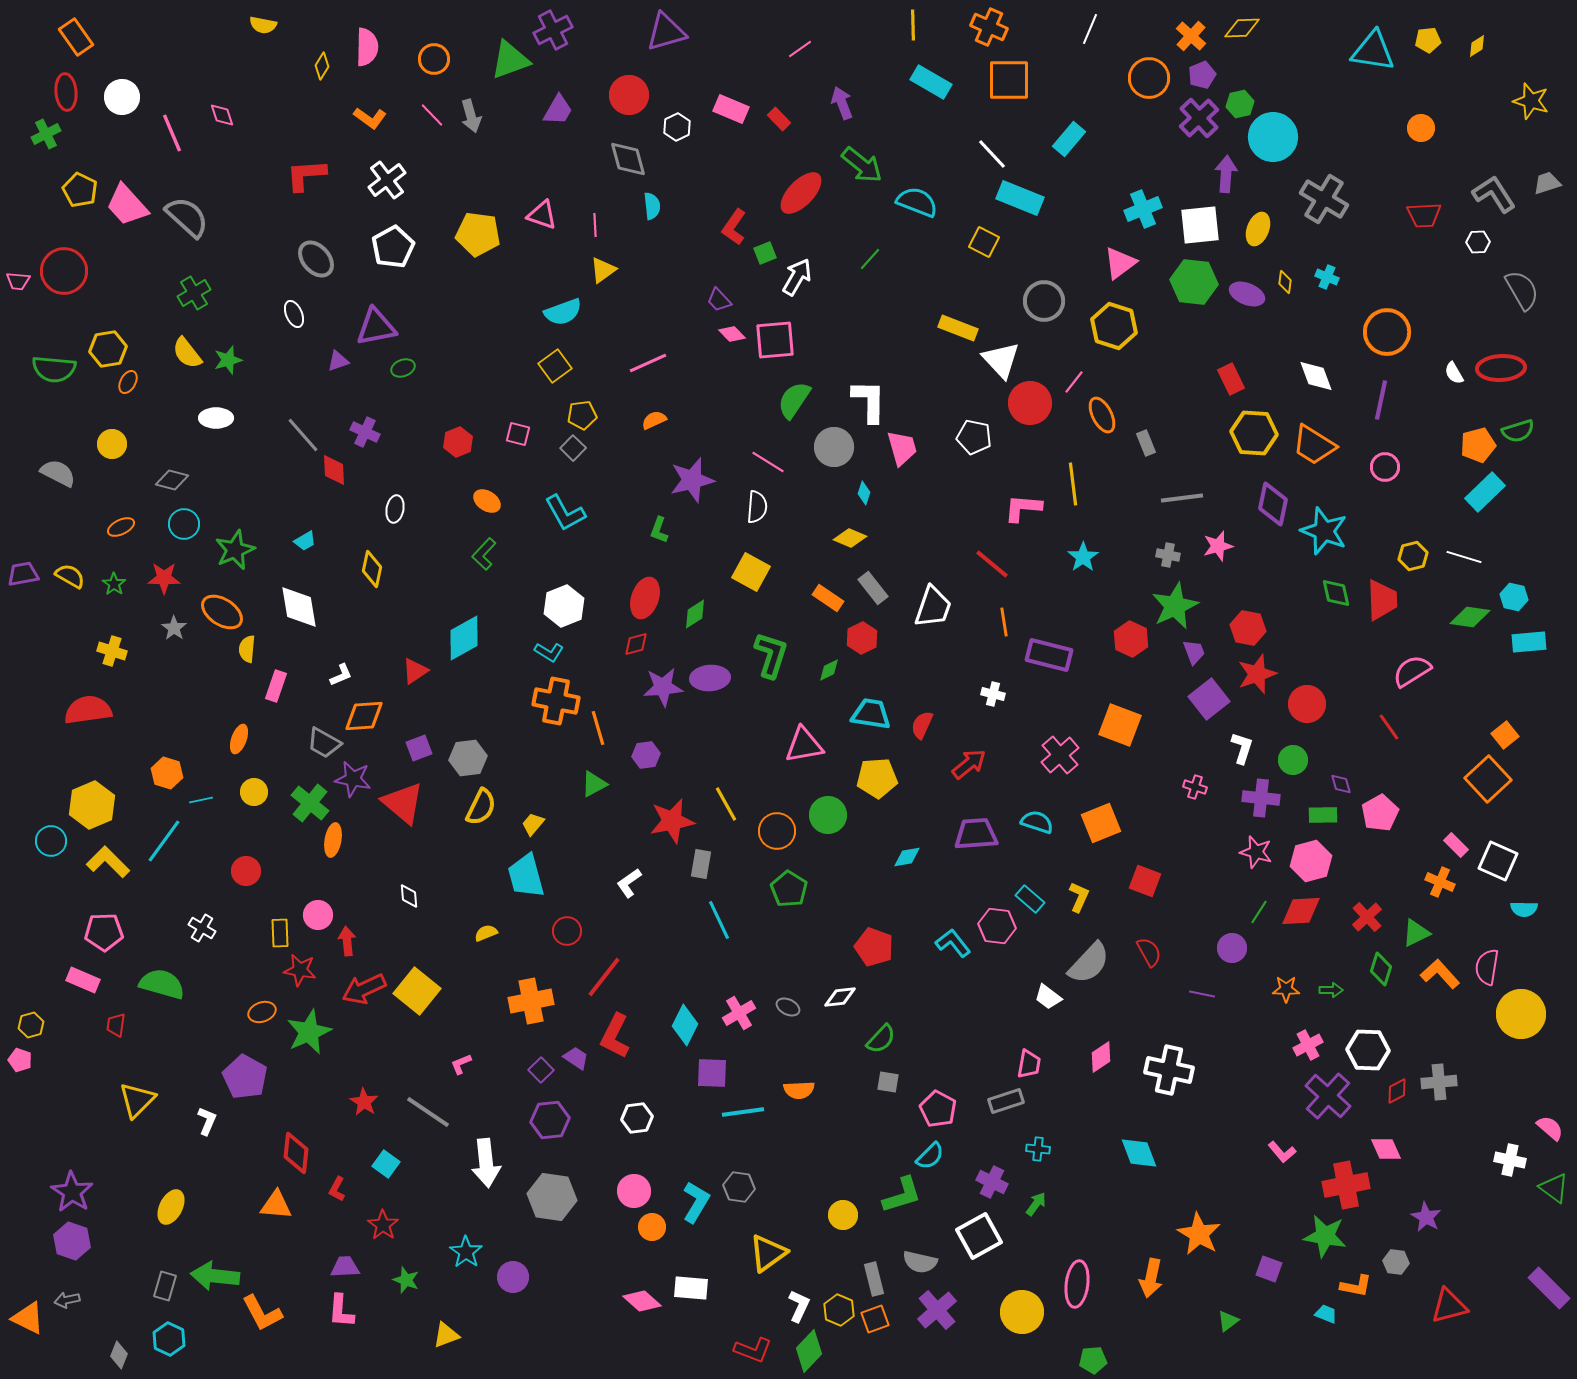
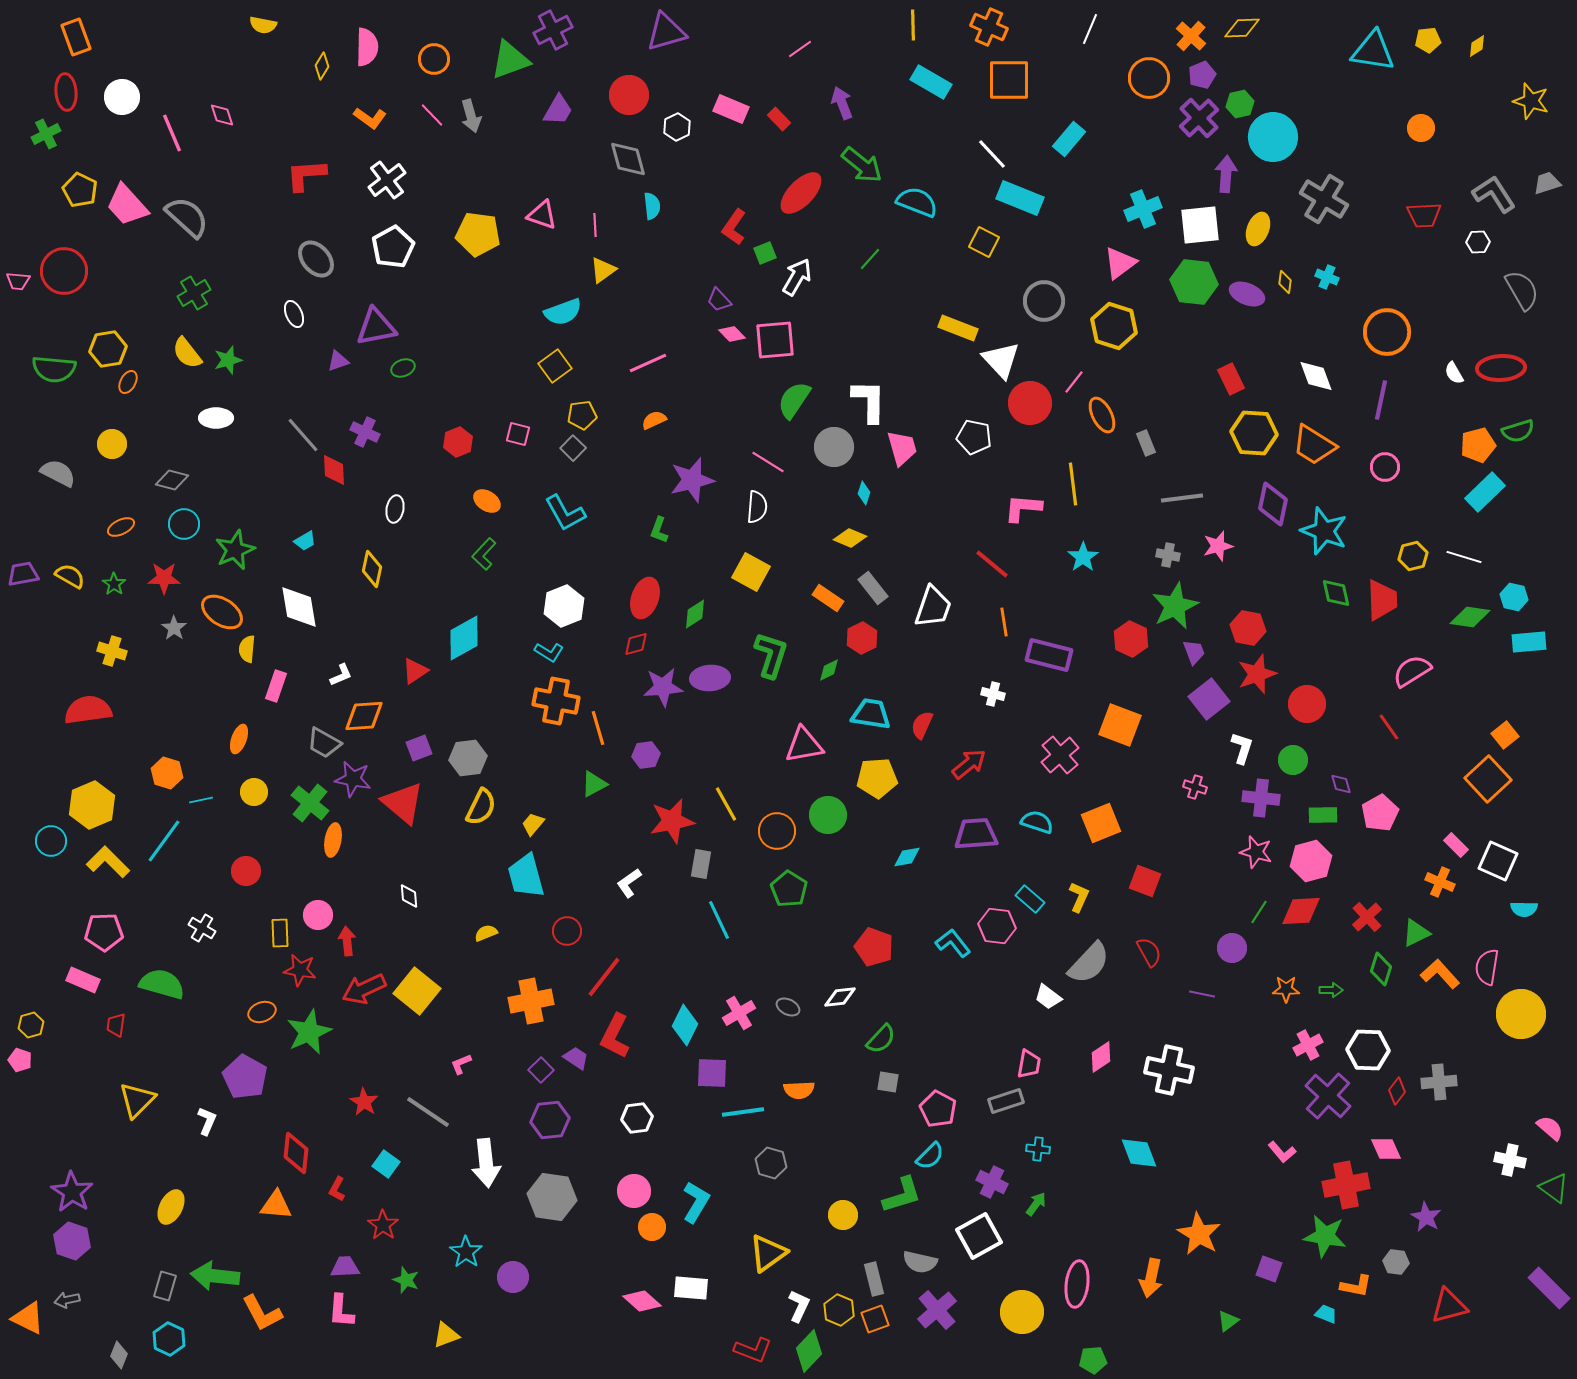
orange rectangle at (76, 37): rotated 15 degrees clockwise
red diamond at (1397, 1091): rotated 24 degrees counterclockwise
gray hexagon at (739, 1187): moved 32 px right, 24 px up; rotated 8 degrees clockwise
